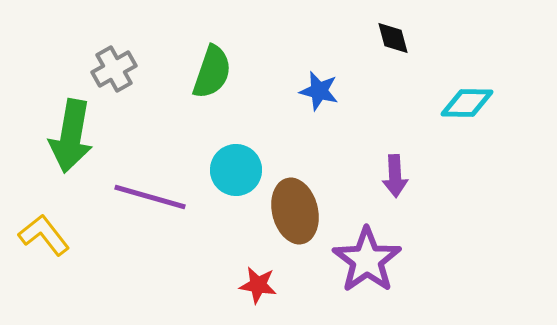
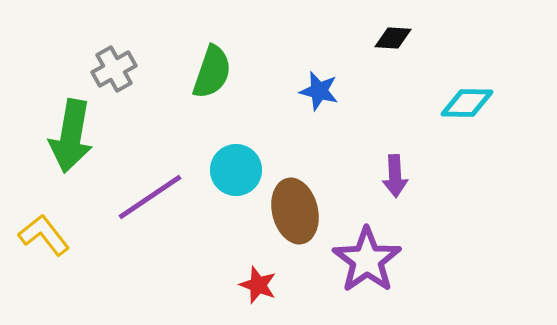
black diamond: rotated 72 degrees counterclockwise
purple line: rotated 50 degrees counterclockwise
red star: rotated 12 degrees clockwise
